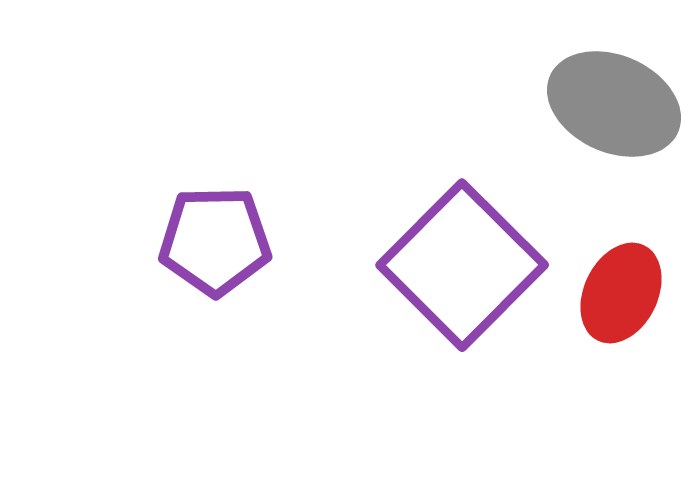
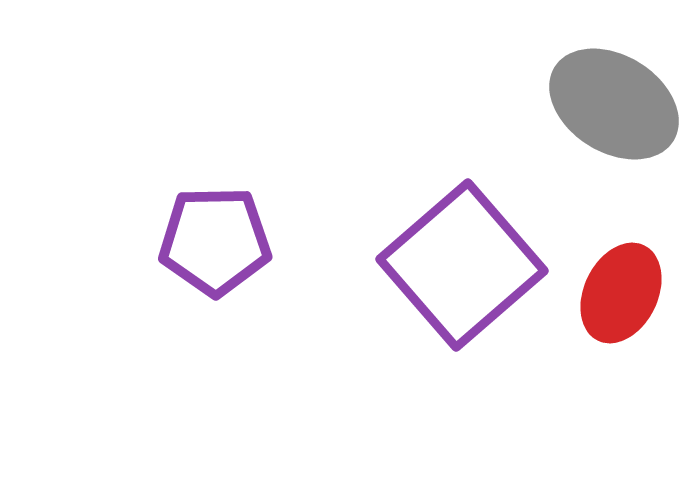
gray ellipse: rotated 8 degrees clockwise
purple square: rotated 4 degrees clockwise
